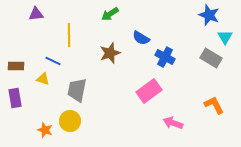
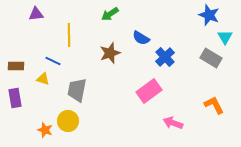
blue cross: rotated 18 degrees clockwise
yellow circle: moved 2 px left
